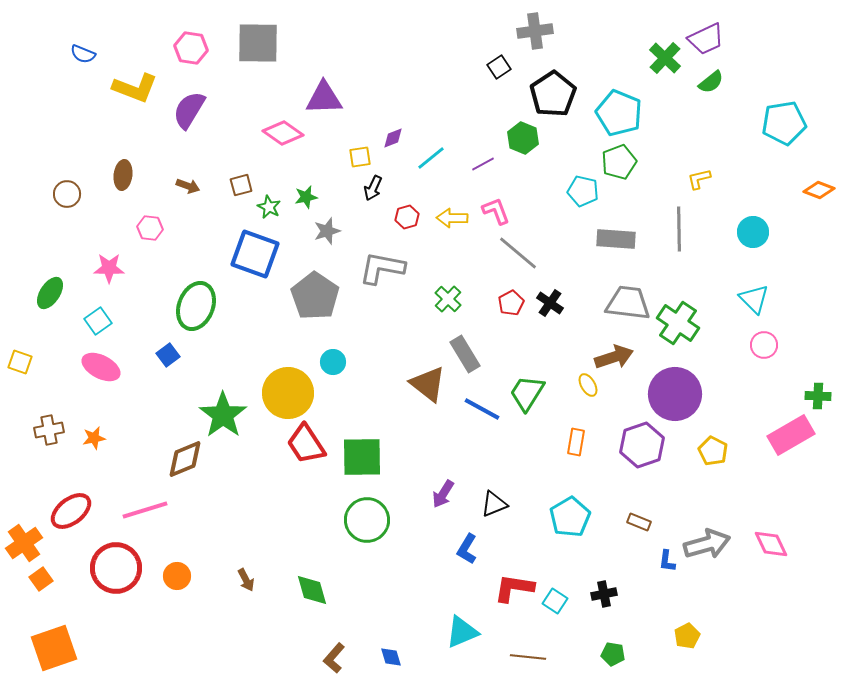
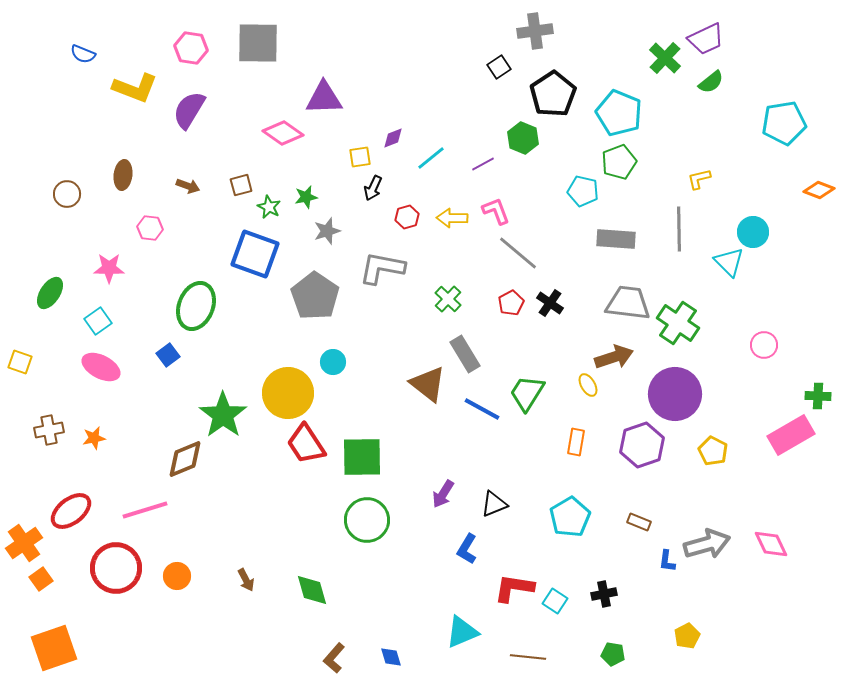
cyan triangle at (754, 299): moved 25 px left, 37 px up
